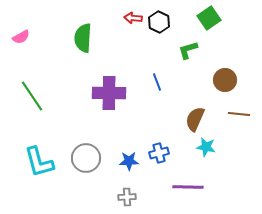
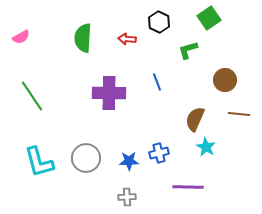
red arrow: moved 6 px left, 21 px down
cyan star: rotated 18 degrees clockwise
